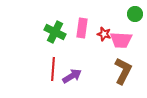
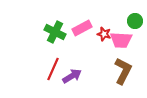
green circle: moved 7 px down
pink rectangle: rotated 54 degrees clockwise
red line: rotated 20 degrees clockwise
